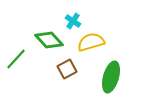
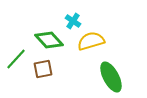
yellow semicircle: moved 1 px up
brown square: moved 24 px left; rotated 18 degrees clockwise
green ellipse: rotated 44 degrees counterclockwise
